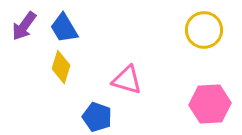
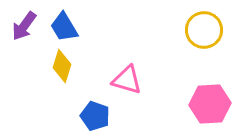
blue trapezoid: moved 1 px up
yellow diamond: moved 1 px right, 1 px up
blue pentagon: moved 2 px left, 1 px up
